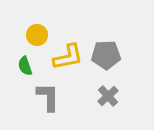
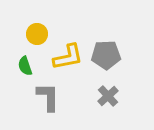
yellow circle: moved 1 px up
